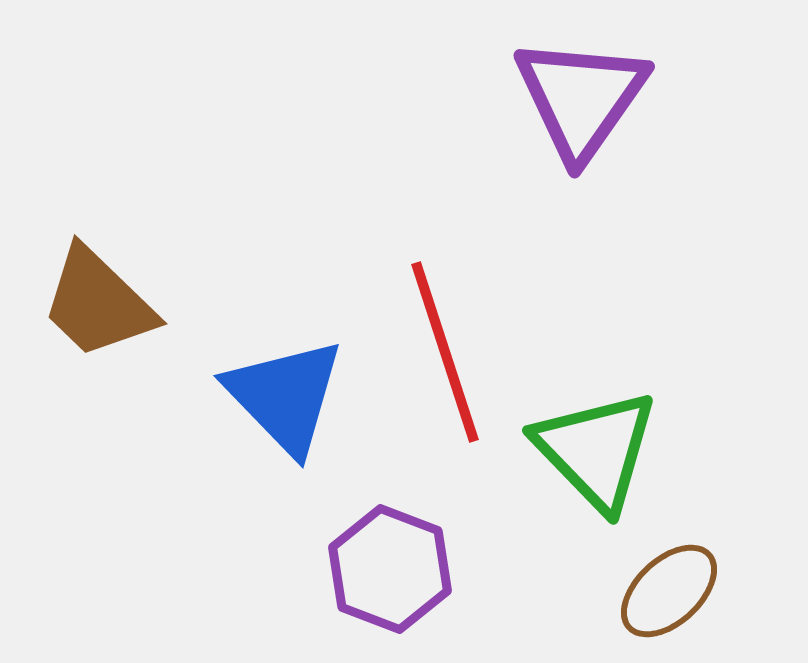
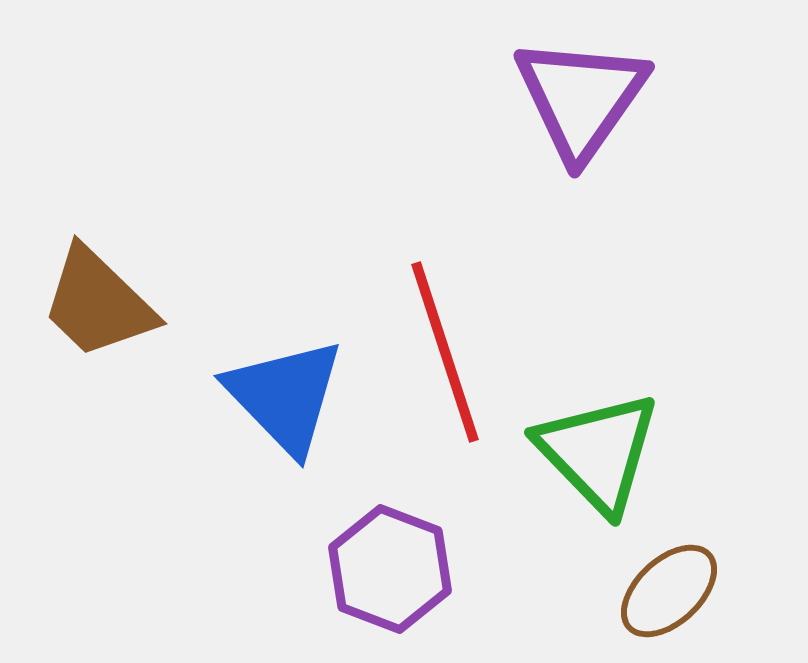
green triangle: moved 2 px right, 2 px down
